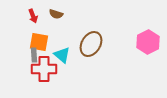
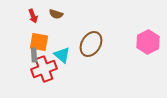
red cross: rotated 20 degrees counterclockwise
